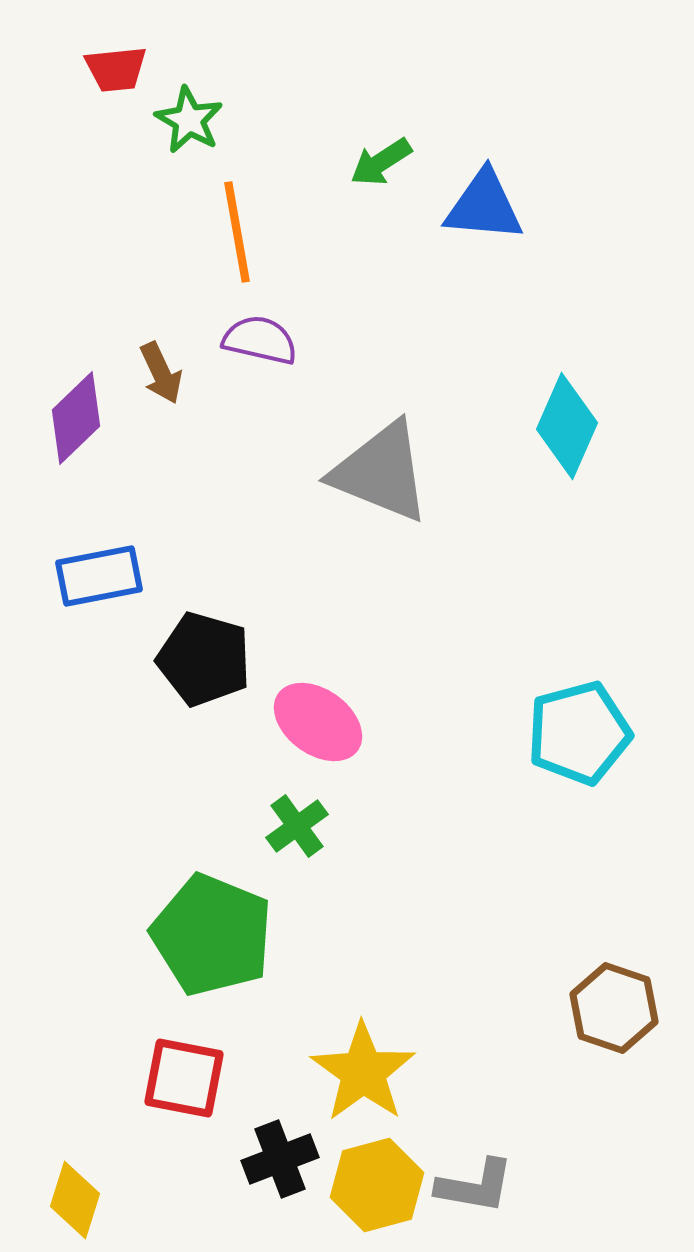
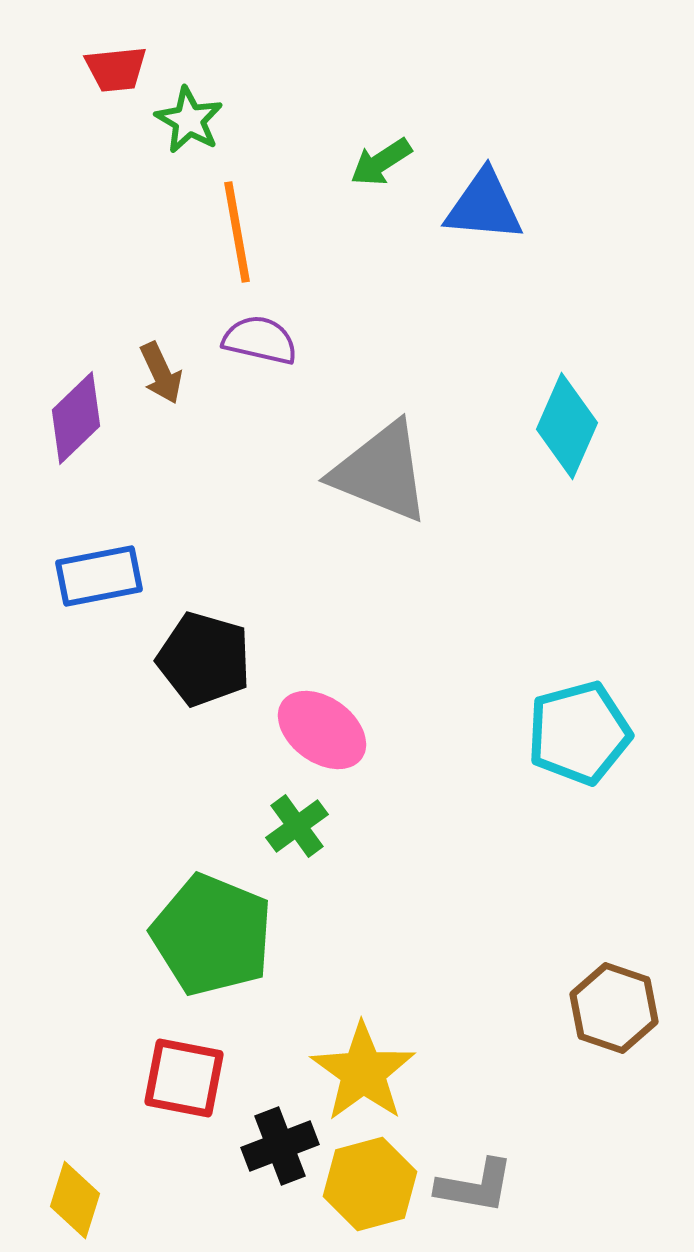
pink ellipse: moved 4 px right, 8 px down
black cross: moved 13 px up
yellow hexagon: moved 7 px left, 1 px up
